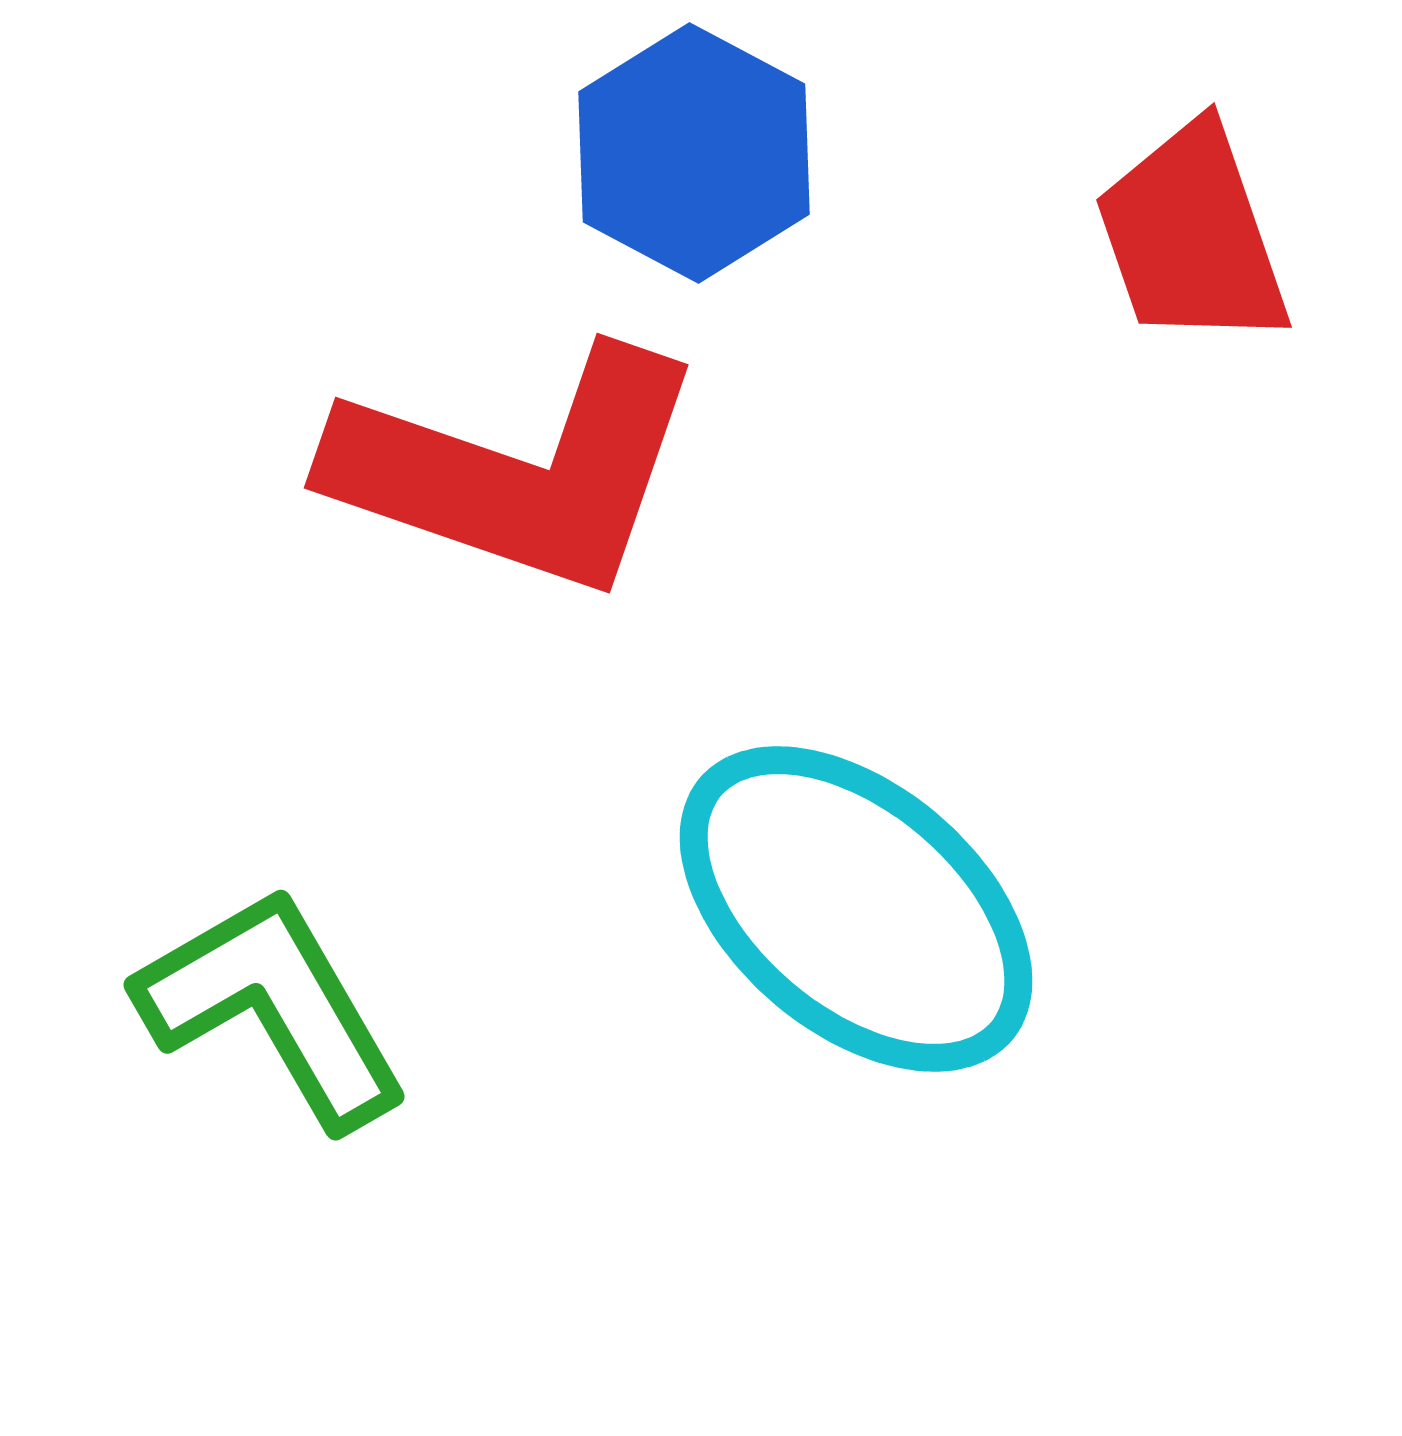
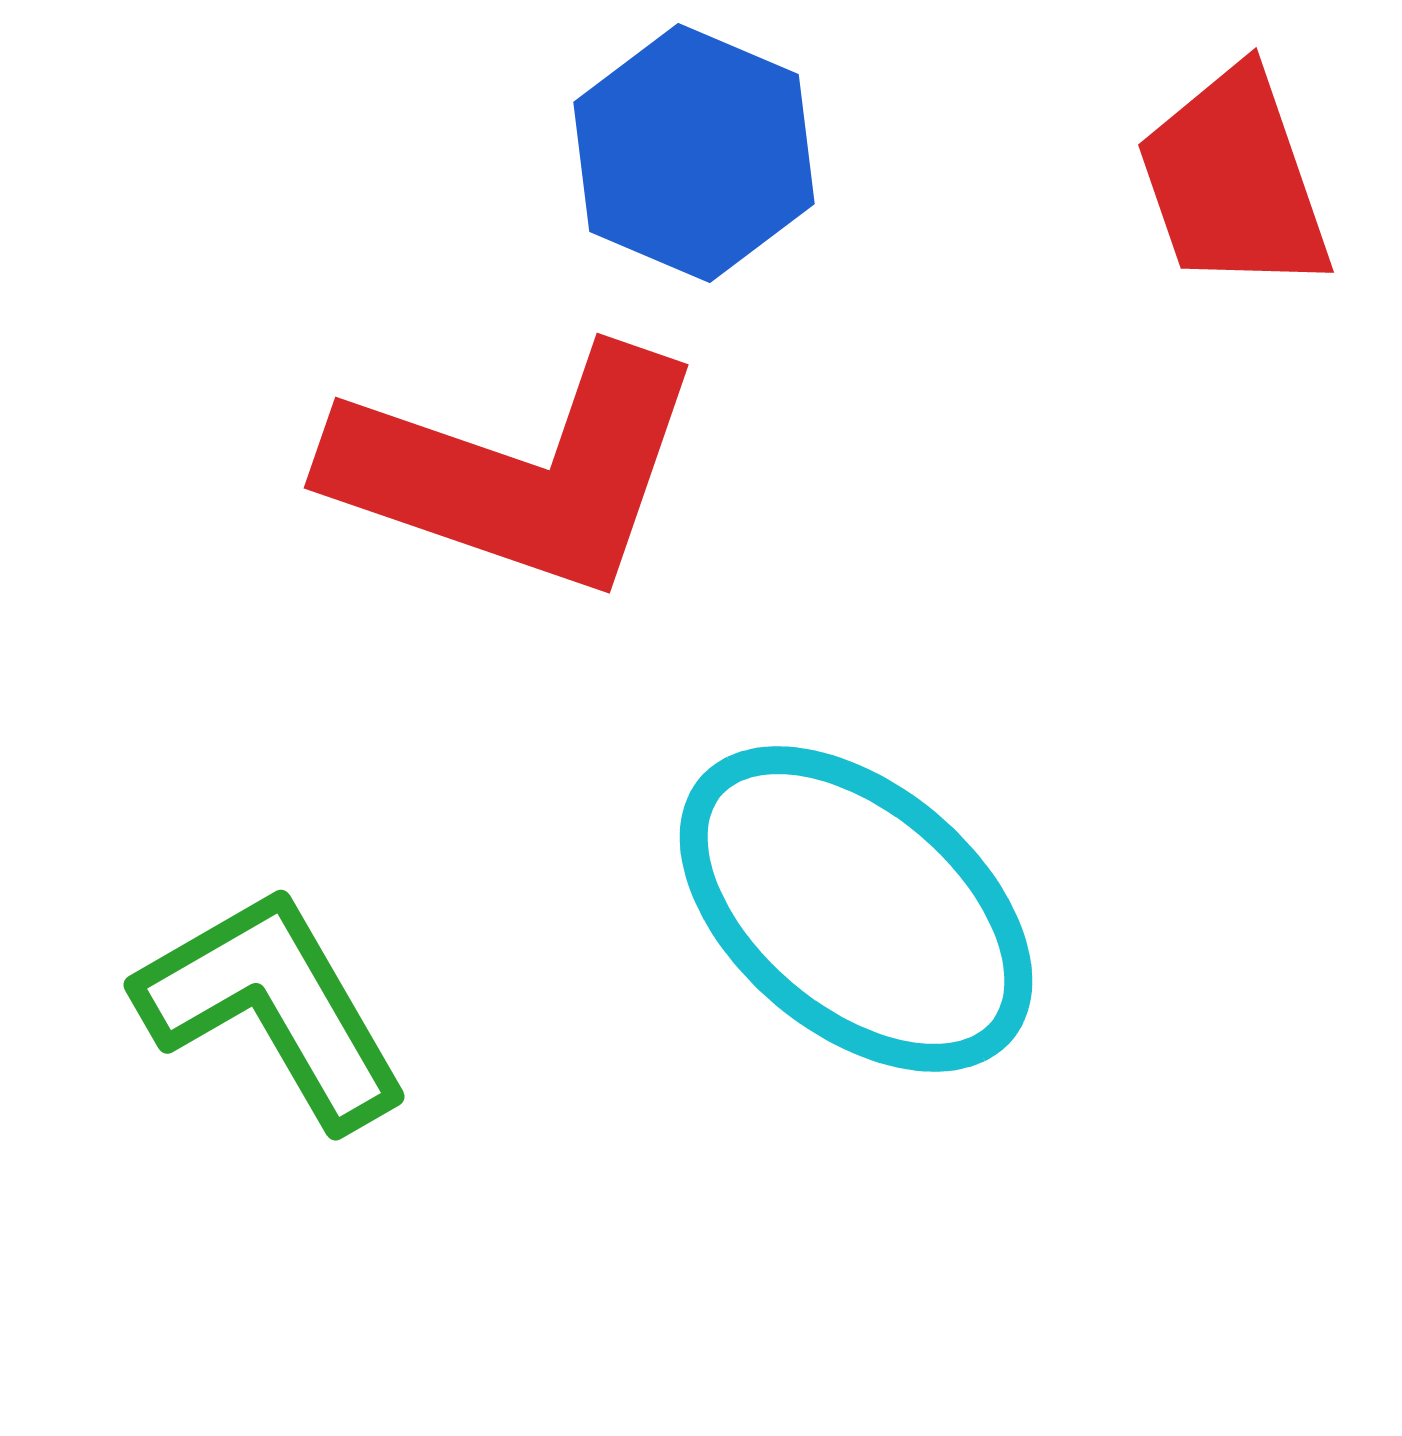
blue hexagon: rotated 5 degrees counterclockwise
red trapezoid: moved 42 px right, 55 px up
